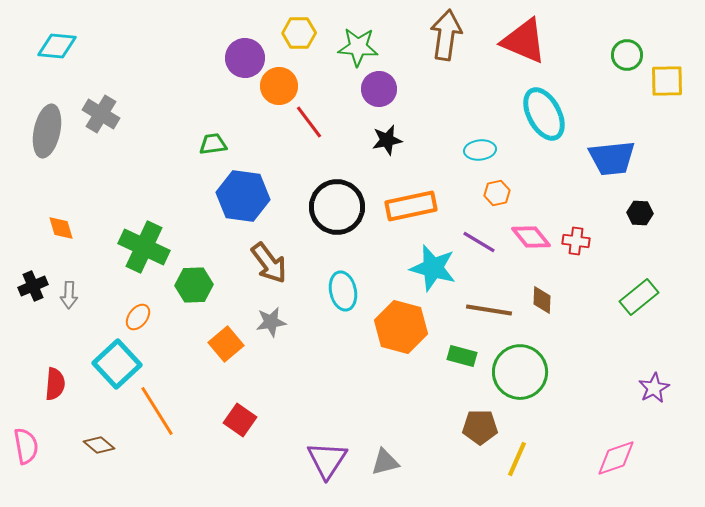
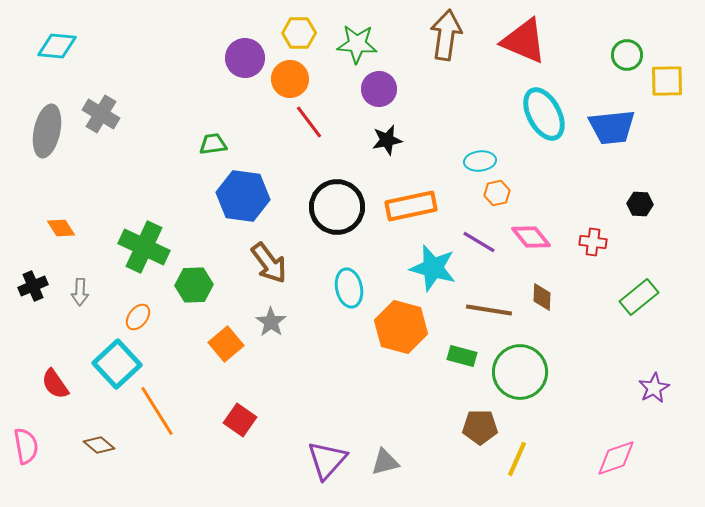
green star at (358, 47): moved 1 px left, 3 px up
orange circle at (279, 86): moved 11 px right, 7 px up
cyan ellipse at (480, 150): moved 11 px down
blue trapezoid at (612, 158): moved 31 px up
black hexagon at (640, 213): moved 9 px up
orange diamond at (61, 228): rotated 16 degrees counterclockwise
red cross at (576, 241): moved 17 px right, 1 px down
cyan ellipse at (343, 291): moved 6 px right, 3 px up
gray arrow at (69, 295): moved 11 px right, 3 px up
brown diamond at (542, 300): moved 3 px up
gray star at (271, 322): rotated 28 degrees counterclockwise
red semicircle at (55, 384): rotated 140 degrees clockwise
purple triangle at (327, 460): rotated 9 degrees clockwise
